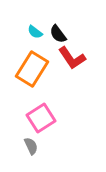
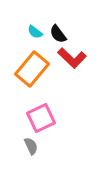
red L-shape: rotated 12 degrees counterclockwise
orange rectangle: rotated 8 degrees clockwise
pink square: rotated 8 degrees clockwise
